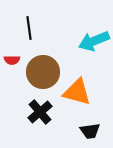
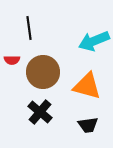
orange triangle: moved 10 px right, 6 px up
black cross: rotated 10 degrees counterclockwise
black trapezoid: moved 2 px left, 6 px up
